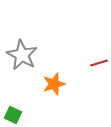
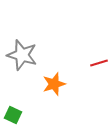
gray star: rotated 12 degrees counterclockwise
